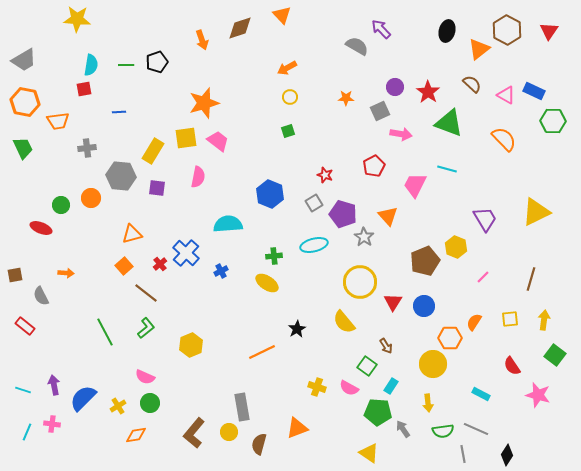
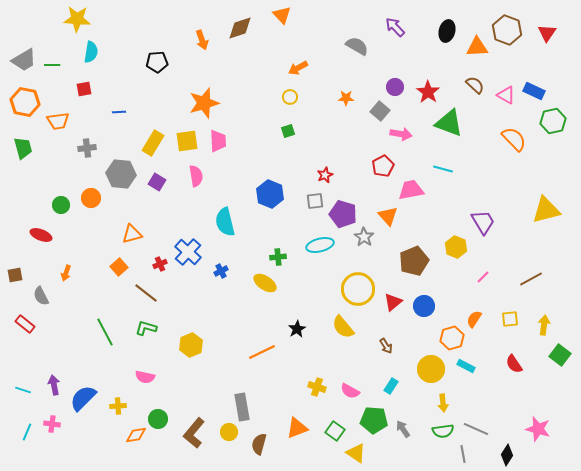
purple arrow at (381, 29): moved 14 px right, 2 px up
brown hexagon at (507, 30): rotated 8 degrees counterclockwise
red triangle at (549, 31): moved 2 px left, 2 px down
orange triangle at (479, 49): moved 2 px left, 2 px up; rotated 35 degrees clockwise
black pentagon at (157, 62): rotated 15 degrees clockwise
cyan semicircle at (91, 65): moved 13 px up
green line at (126, 65): moved 74 px left
orange arrow at (287, 68): moved 11 px right
brown semicircle at (472, 84): moved 3 px right, 1 px down
gray square at (380, 111): rotated 24 degrees counterclockwise
green hexagon at (553, 121): rotated 15 degrees counterclockwise
yellow square at (186, 138): moved 1 px right, 3 px down
orange semicircle at (504, 139): moved 10 px right
pink trapezoid at (218, 141): rotated 50 degrees clockwise
green trapezoid at (23, 148): rotated 10 degrees clockwise
yellow rectangle at (153, 151): moved 8 px up
red pentagon at (374, 166): moved 9 px right
cyan line at (447, 169): moved 4 px left
red star at (325, 175): rotated 28 degrees clockwise
gray hexagon at (121, 176): moved 2 px up
pink semicircle at (198, 177): moved 2 px left, 1 px up; rotated 20 degrees counterclockwise
pink trapezoid at (415, 185): moved 4 px left, 5 px down; rotated 52 degrees clockwise
purple square at (157, 188): moved 6 px up; rotated 24 degrees clockwise
gray square at (314, 203): moved 1 px right, 2 px up; rotated 24 degrees clockwise
yellow triangle at (536, 212): moved 10 px right, 2 px up; rotated 12 degrees clockwise
purple trapezoid at (485, 219): moved 2 px left, 3 px down
cyan semicircle at (228, 224): moved 3 px left, 2 px up; rotated 100 degrees counterclockwise
red ellipse at (41, 228): moved 7 px down
cyan ellipse at (314, 245): moved 6 px right
blue cross at (186, 253): moved 2 px right, 1 px up
green cross at (274, 256): moved 4 px right, 1 px down
brown pentagon at (425, 261): moved 11 px left
red cross at (160, 264): rotated 16 degrees clockwise
orange square at (124, 266): moved 5 px left, 1 px down
orange arrow at (66, 273): rotated 105 degrees clockwise
brown line at (531, 279): rotated 45 degrees clockwise
yellow circle at (360, 282): moved 2 px left, 7 px down
yellow ellipse at (267, 283): moved 2 px left
red triangle at (393, 302): rotated 18 degrees clockwise
yellow arrow at (544, 320): moved 5 px down
yellow semicircle at (344, 322): moved 1 px left, 5 px down
orange semicircle at (474, 322): moved 3 px up
red rectangle at (25, 326): moved 2 px up
green L-shape at (146, 328): rotated 125 degrees counterclockwise
orange hexagon at (450, 338): moved 2 px right; rotated 15 degrees counterclockwise
green square at (555, 355): moved 5 px right
yellow circle at (433, 364): moved 2 px left, 5 px down
green square at (367, 366): moved 32 px left, 65 px down
red semicircle at (512, 366): moved 2 px right, 2 px up
pink semicircle at (145, 377): rotated 12 degrees counterclockwise
pink semicircle at (349, 388): moved 1 px right, 3 px down
cyan rectangle at (481, 394): moved 15 px left, 28 px up
pink star at (538, 395): moved 34 px down
green circle at (150, 403): moved 8 px right, 16 px down
yellow arrow at (428, 403): moved 15 px right
yellow cross at (118, 406): rotated 28 degrees clockwise
green pentagon at (378, 412): moved 4 px left, 8 px down
yellow triangle at (369, 453): moved 13 px left
